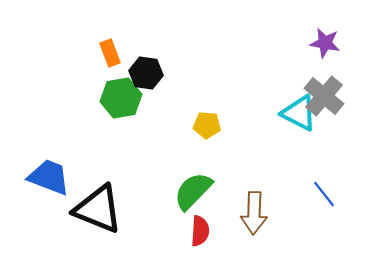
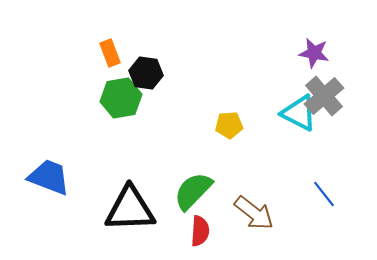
purple star: moved 11 px left, 10 px down
gray cross: rotated 9 degrees clockwise
yellow pentagon: moved 22 px right; rotated 8 degrees counterclockwise
black triangle: moved 32 px right; rotated 24 degrees counterclockwise
brown arrow: rotated 54 degrees counterclockwise
